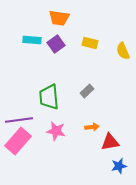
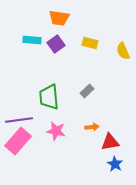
blue star: moved 4 px left, 2 px up; rotated 28 degrees counterclockwise
